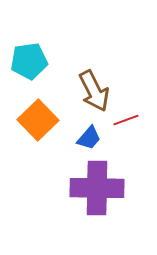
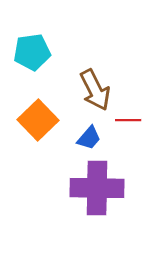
cyan pentagon: moved 3 px right, 9 px up
brown arrow: moved 1 px right, 1 px up
red line: moved 2 px right; rotated 20 degrees clockwise
